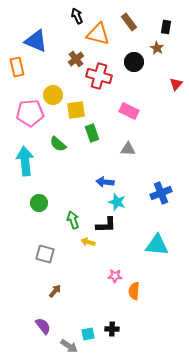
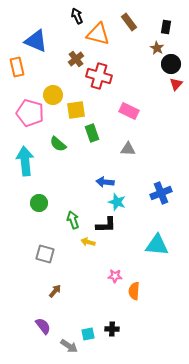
black circle: moved 37 px right, 2 px down
pink pentagon: rotated 20 degrees clockwise
